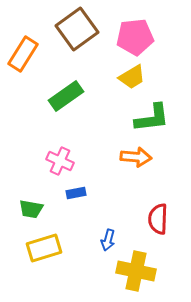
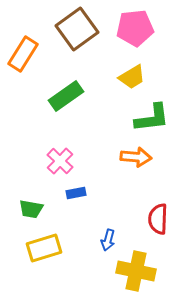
pink pentagon: moved 9 px up
pink cross: rotated 20 degrees clockwise
